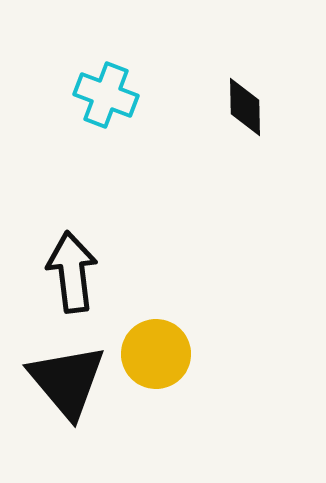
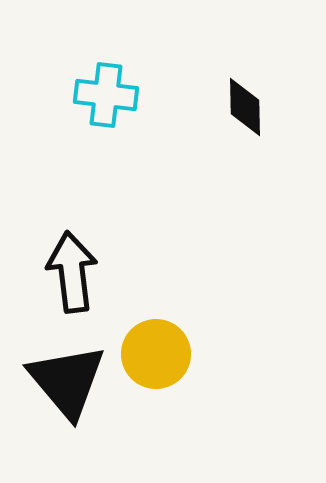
cyan cross: rotated 14 degrees counterclockwise
